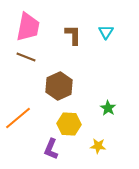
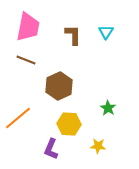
brown line: moved 3 px down
